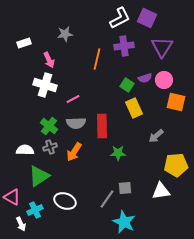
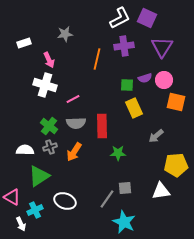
green square: rotated 32 degrees counterclockwise
